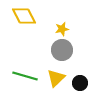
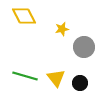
gray circle: moved 22 px right, 3 px up
yellow triangle: rotated 24 degrees counterclockwise
